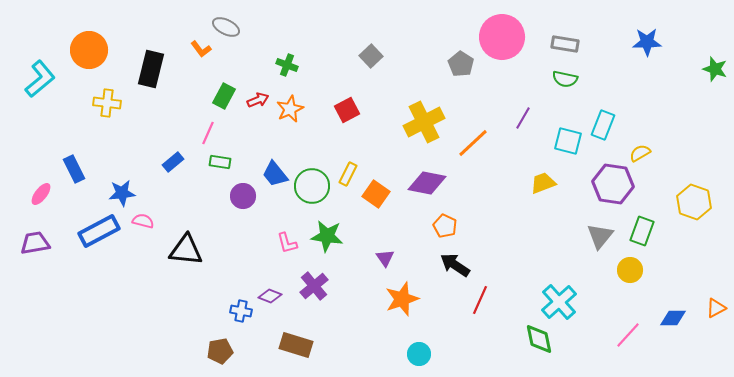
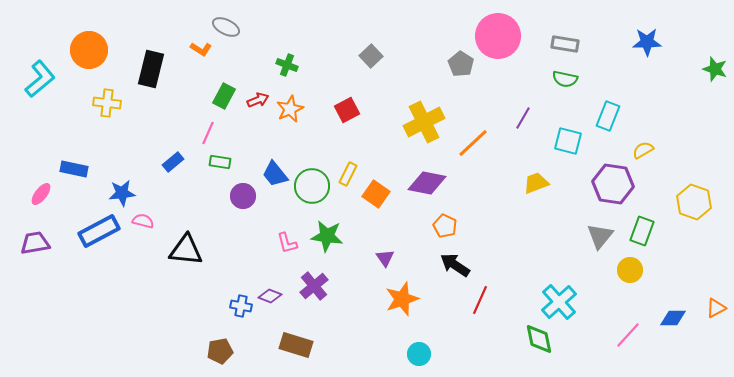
pink circle at (502, 37): moved 4 px left, 1 px up
orange L-shape at (201, 49): rotated 20 degrees counterclockwise
cyan rectangle at (603, 125): moved 5 px right, 9 px up
yellow semicircle at (640, 153): moved 3 px right, 3 px up
blue rectangle at (74, 169): rotated 52 degrees counterclockwise
yellow trapezoid at (543, 183): moved 7 px left
blue cross at (241, 311): moved 5 px up
